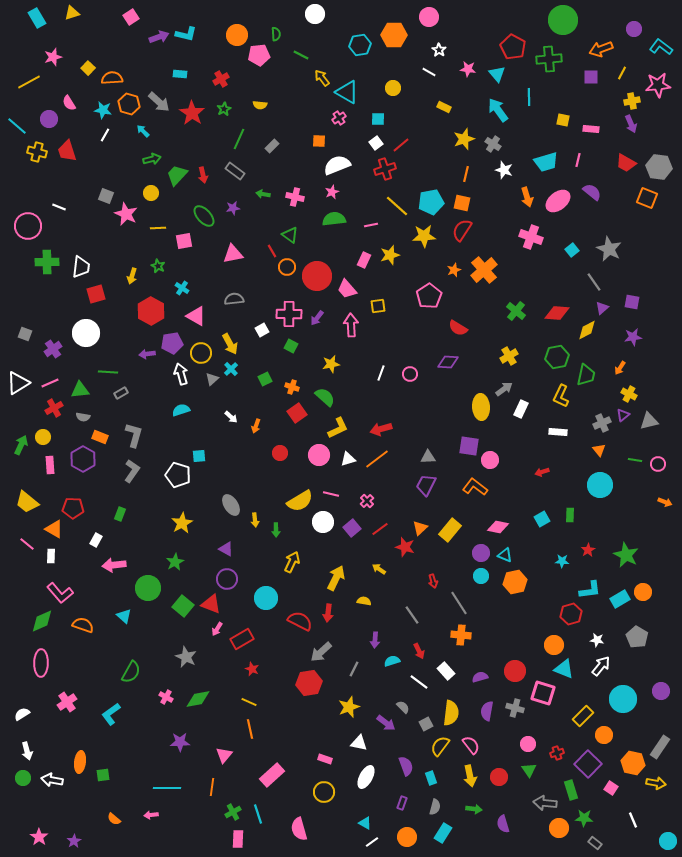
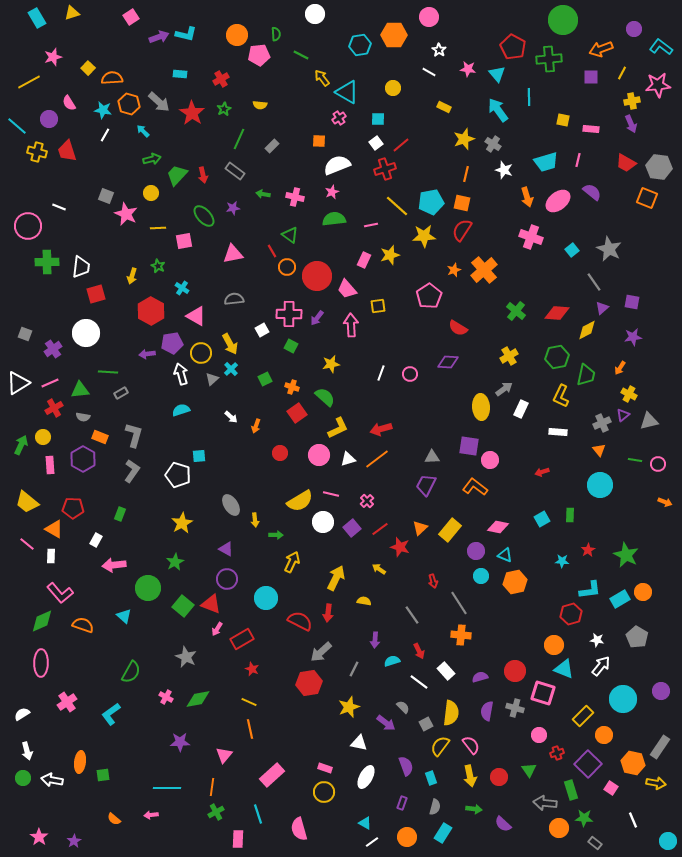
gray triangle at (428, 457): moved 4 px right
green arrow at (276, 530): moved 5 px down; rotated 88 degrees counterclockwise
red star at (405, 547): moved 5 px left
purple circle at (481, 553): moved 5 px left, 2 px up
pink circle at (528, 744): moved 11 px right, 9 px up
pink rectangle at (325, 759): moved 9 px down
green cross at (233, 812): moved 17 px left
purple semicircle at (503, 824): rotated 30 degrees counterclockwise
